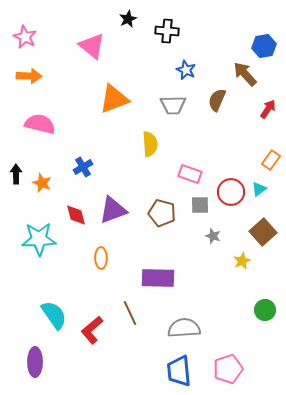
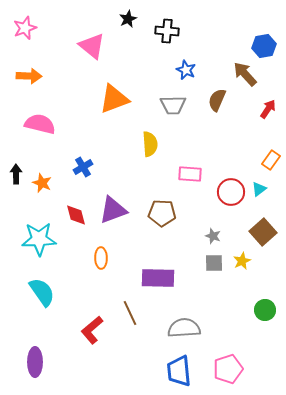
pink star: moved 9 px up; rotated 25 degrees clockwise
pink rectangle: rotated 15 degrees counterclockwise
gray square: moved 14 px right, 58 px down
brown pentagon: rotated 12 degrees counterclockwise
cyan semicircle: moved 12 px left, 23 px up
